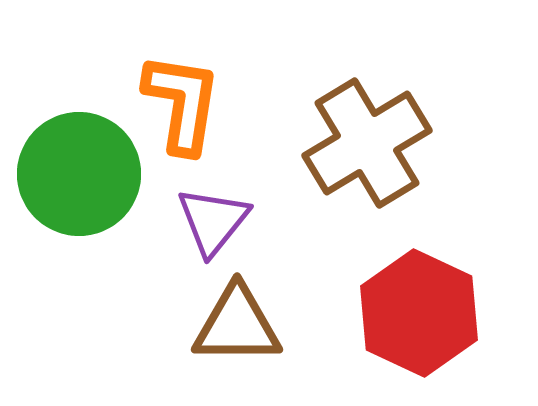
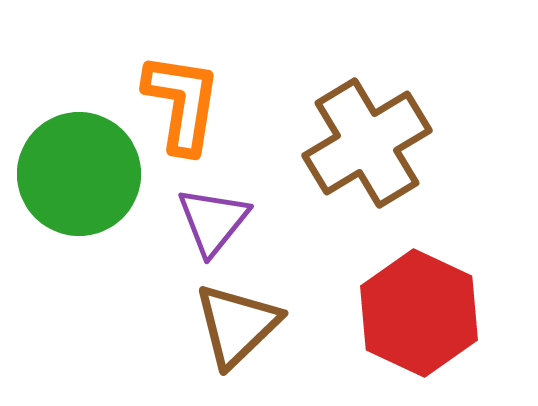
brown triangle: rotated 44 degrees counterclockwise
